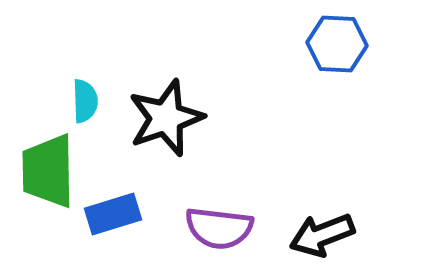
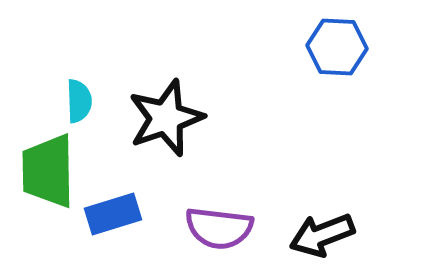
blue hexagon: moved 3 px down
cyan semicircle: moved 6 px left
